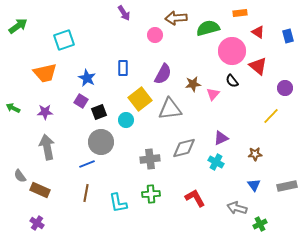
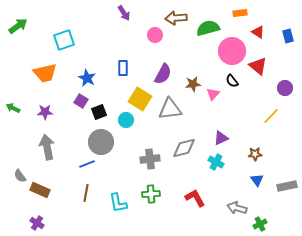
yellow square at (140, 99): rotated 20 degrees counterclockwise
blue triangle at (254, 185): moved 3 px right, 5 px up
